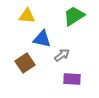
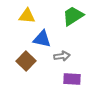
green trapezoid: moved 1 px left
gray arrow: moved 1 px down; rotated 28 degrees clockwise
brown square: moved 1 px right, 2 px up; rotated 12 degrees counterclockwise
